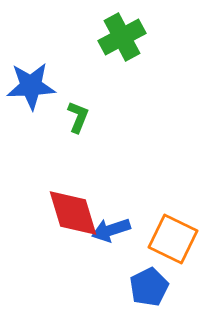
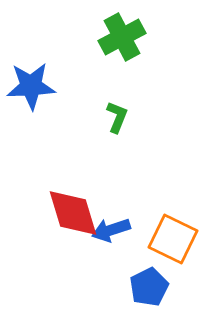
green L-shape: moved 39 px right
